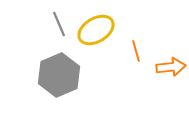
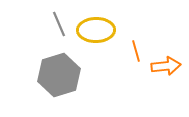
yellow ellipse: rotated 30 degrees clockwise
orange arrow: moved 5 px left, 1 px up
gray hexagon: rotated 6 degrees clockwise
